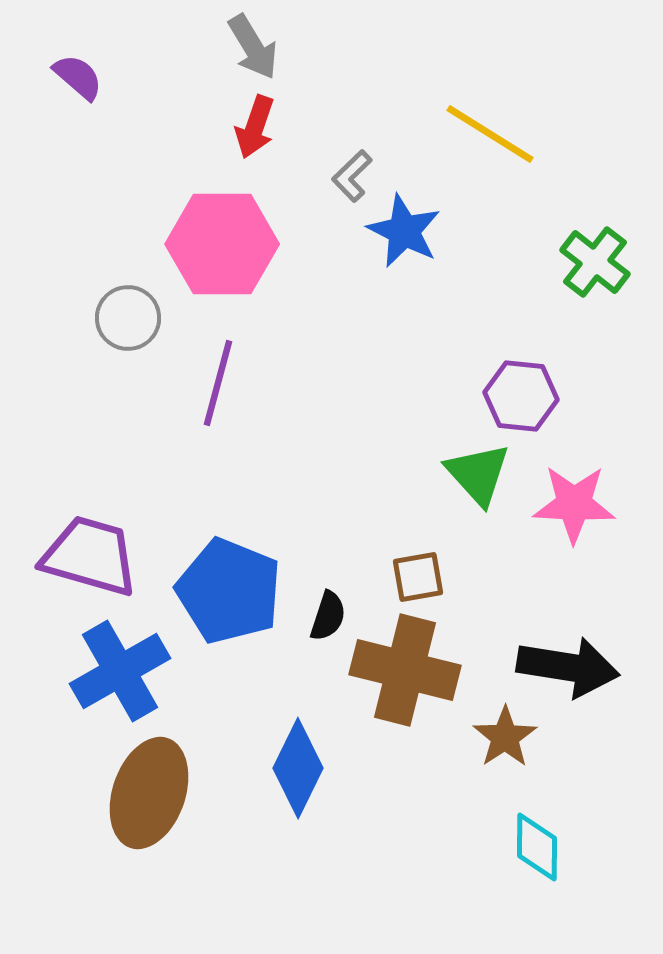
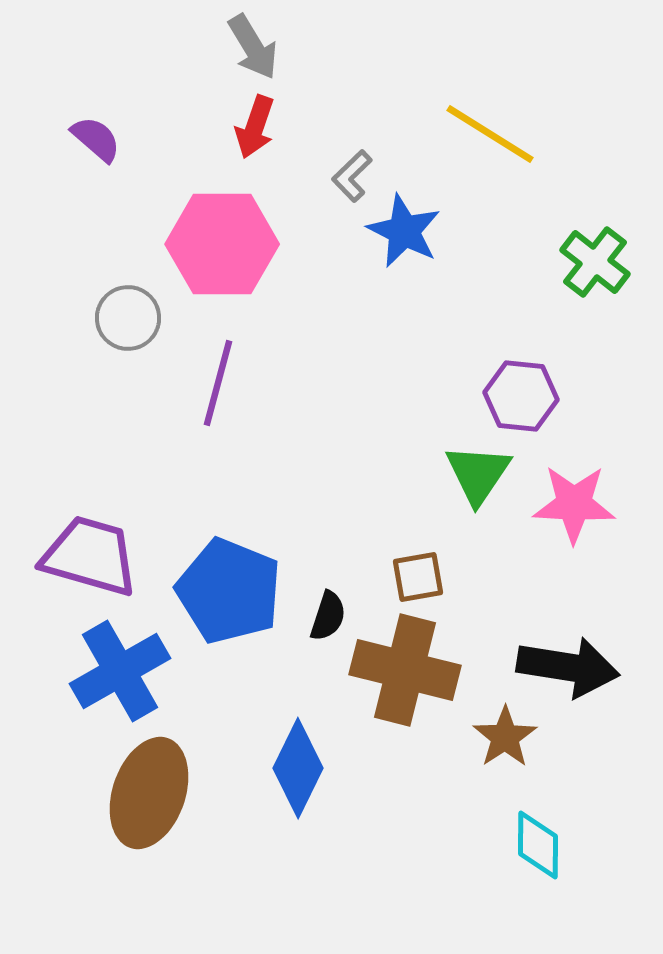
purple semicircle: moved 18 px right, 62 px down
green triangle: rotated 16 degrees clockwise
cyan diamond: moved 1 px right, 2 px up
